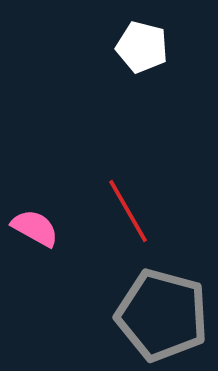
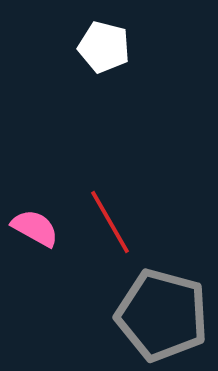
white pentagon: moved 38 px left
red line: moved 18 px left, 11 px down
